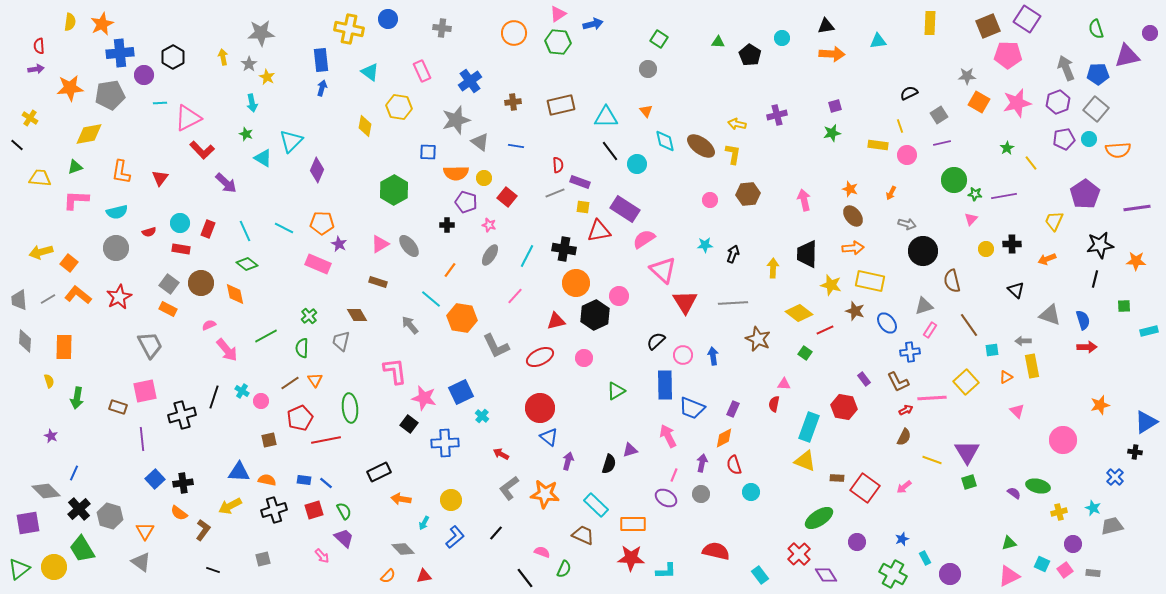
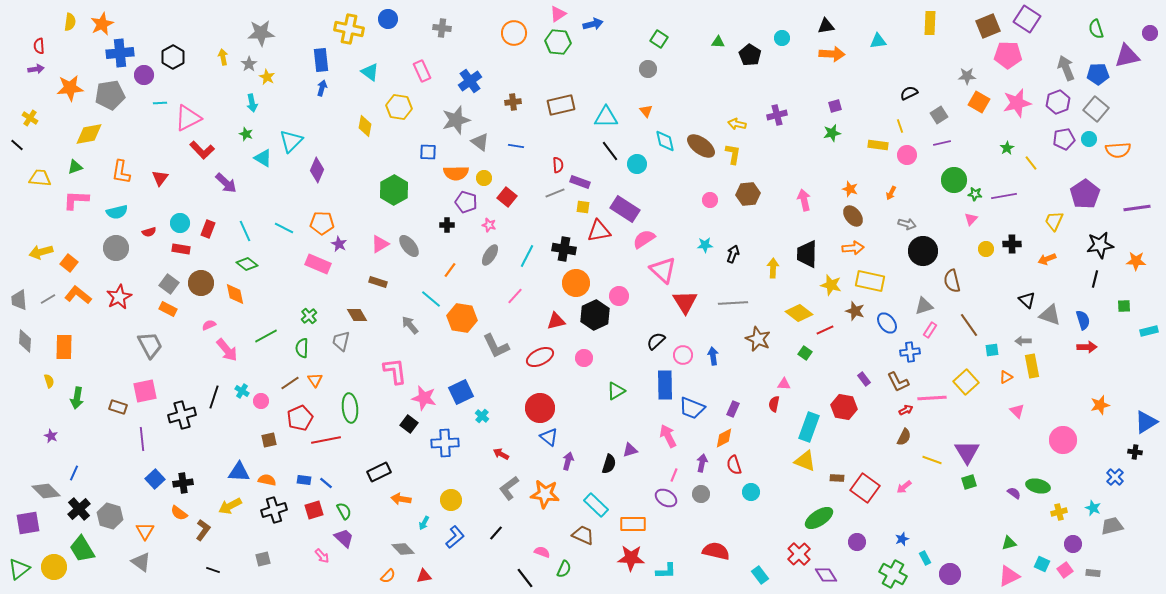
black triangle at (1016, 290): moved 11 px right, 10 px down
